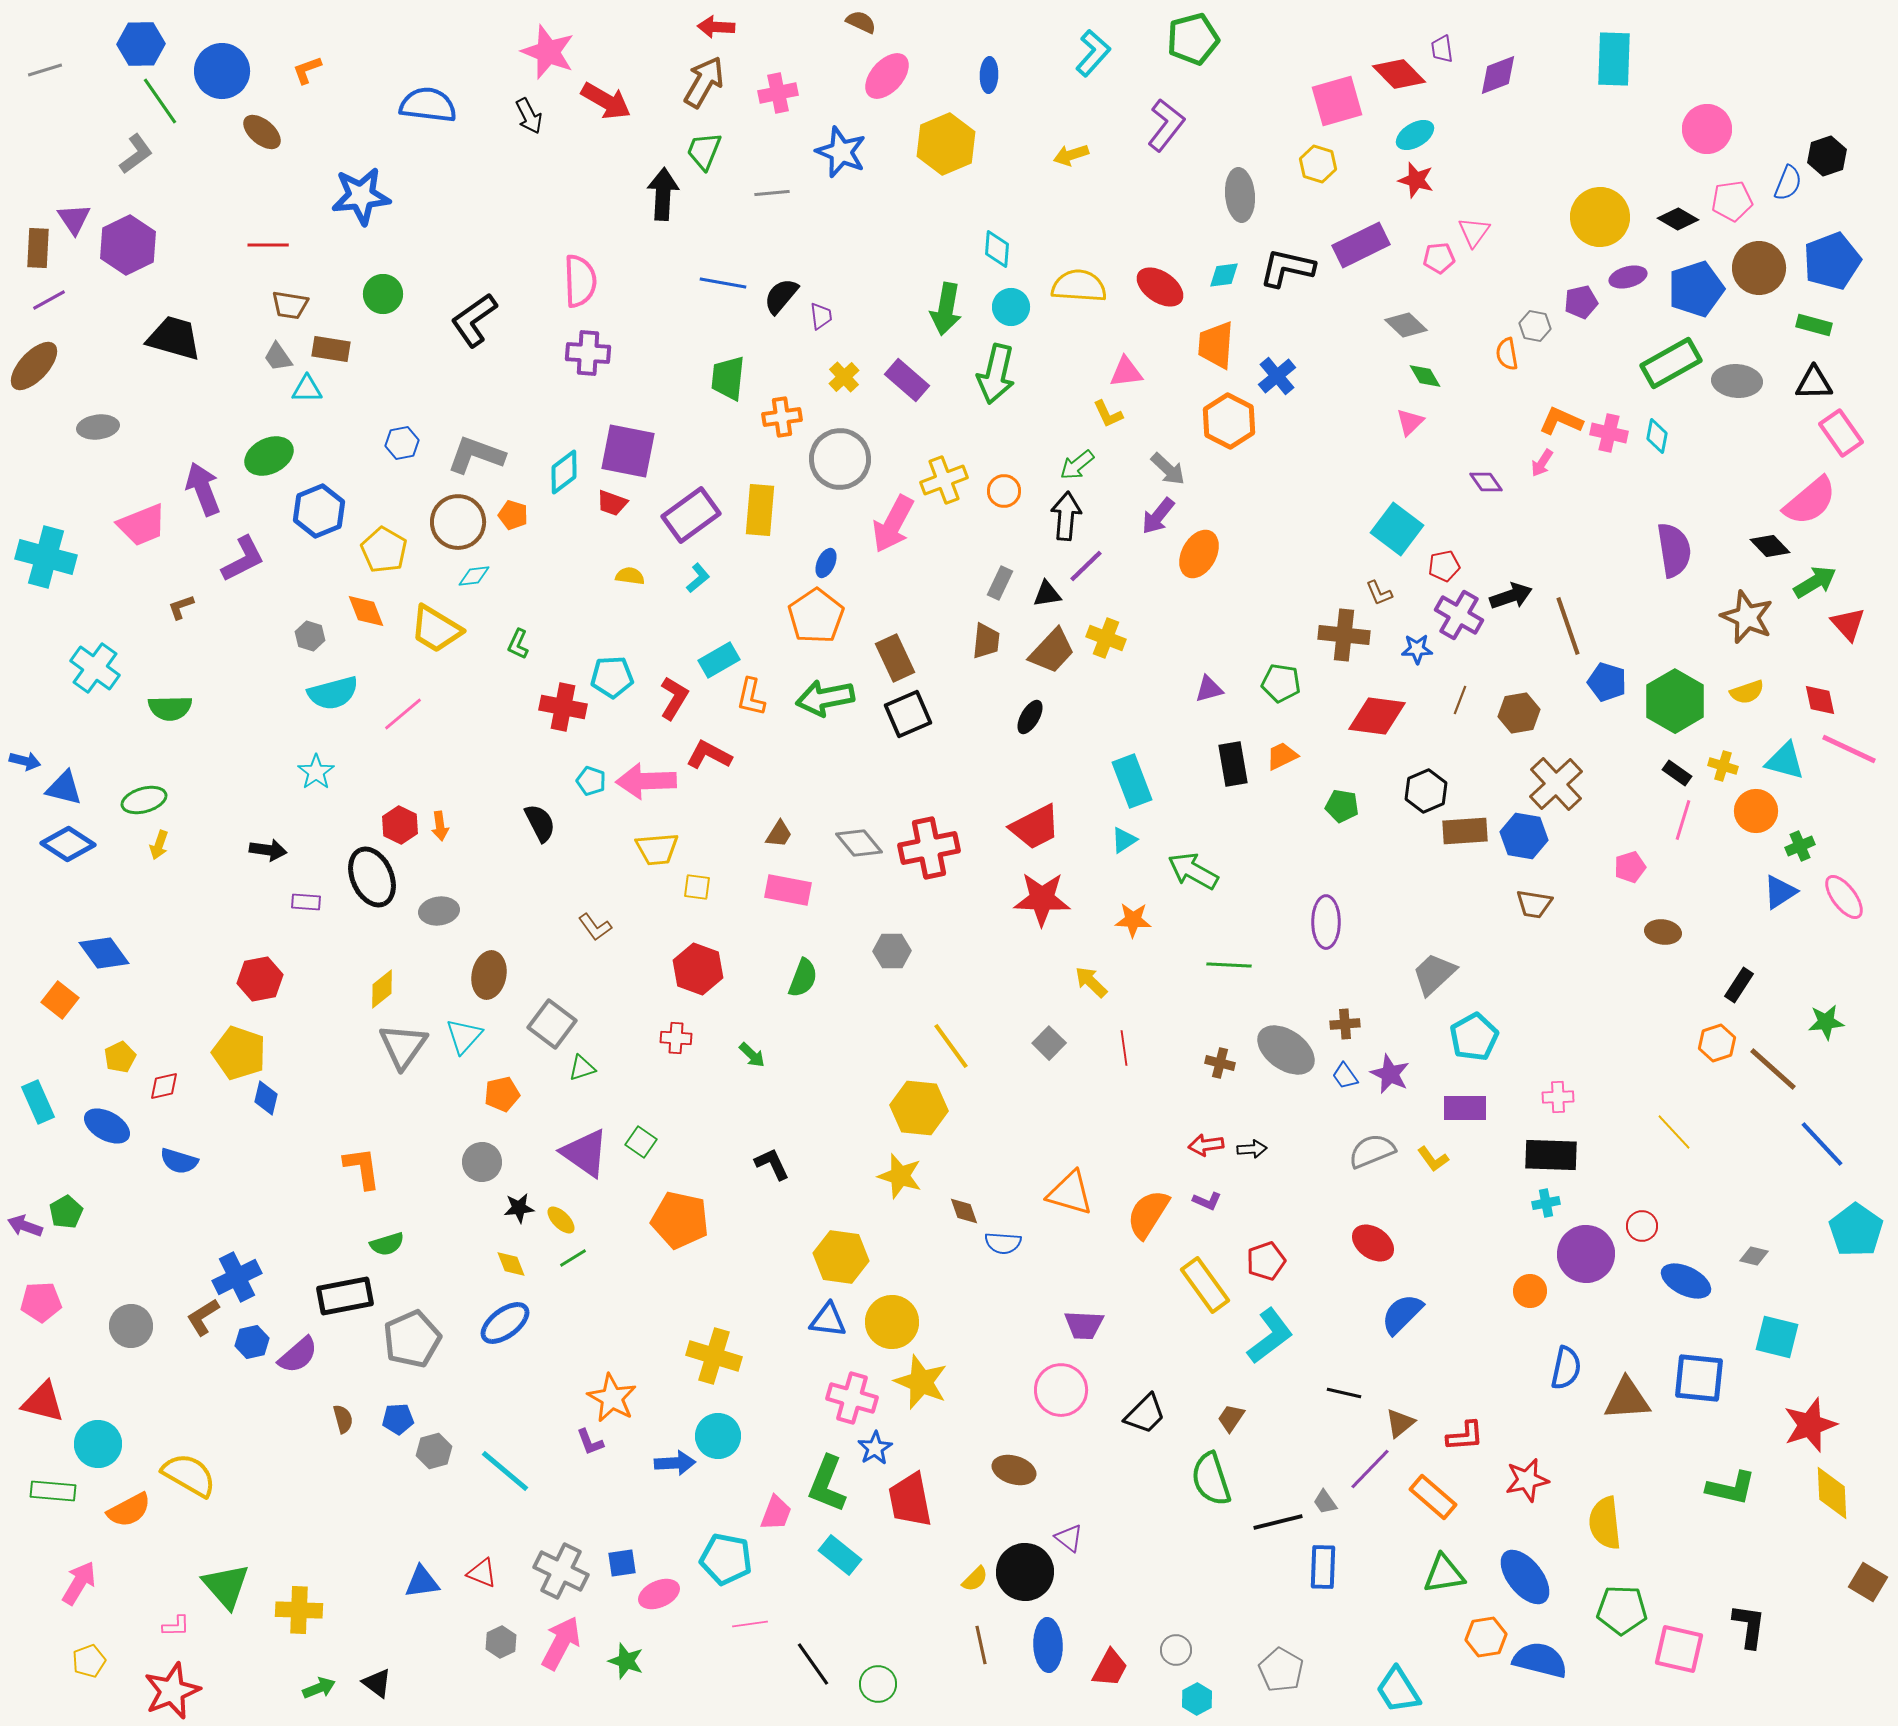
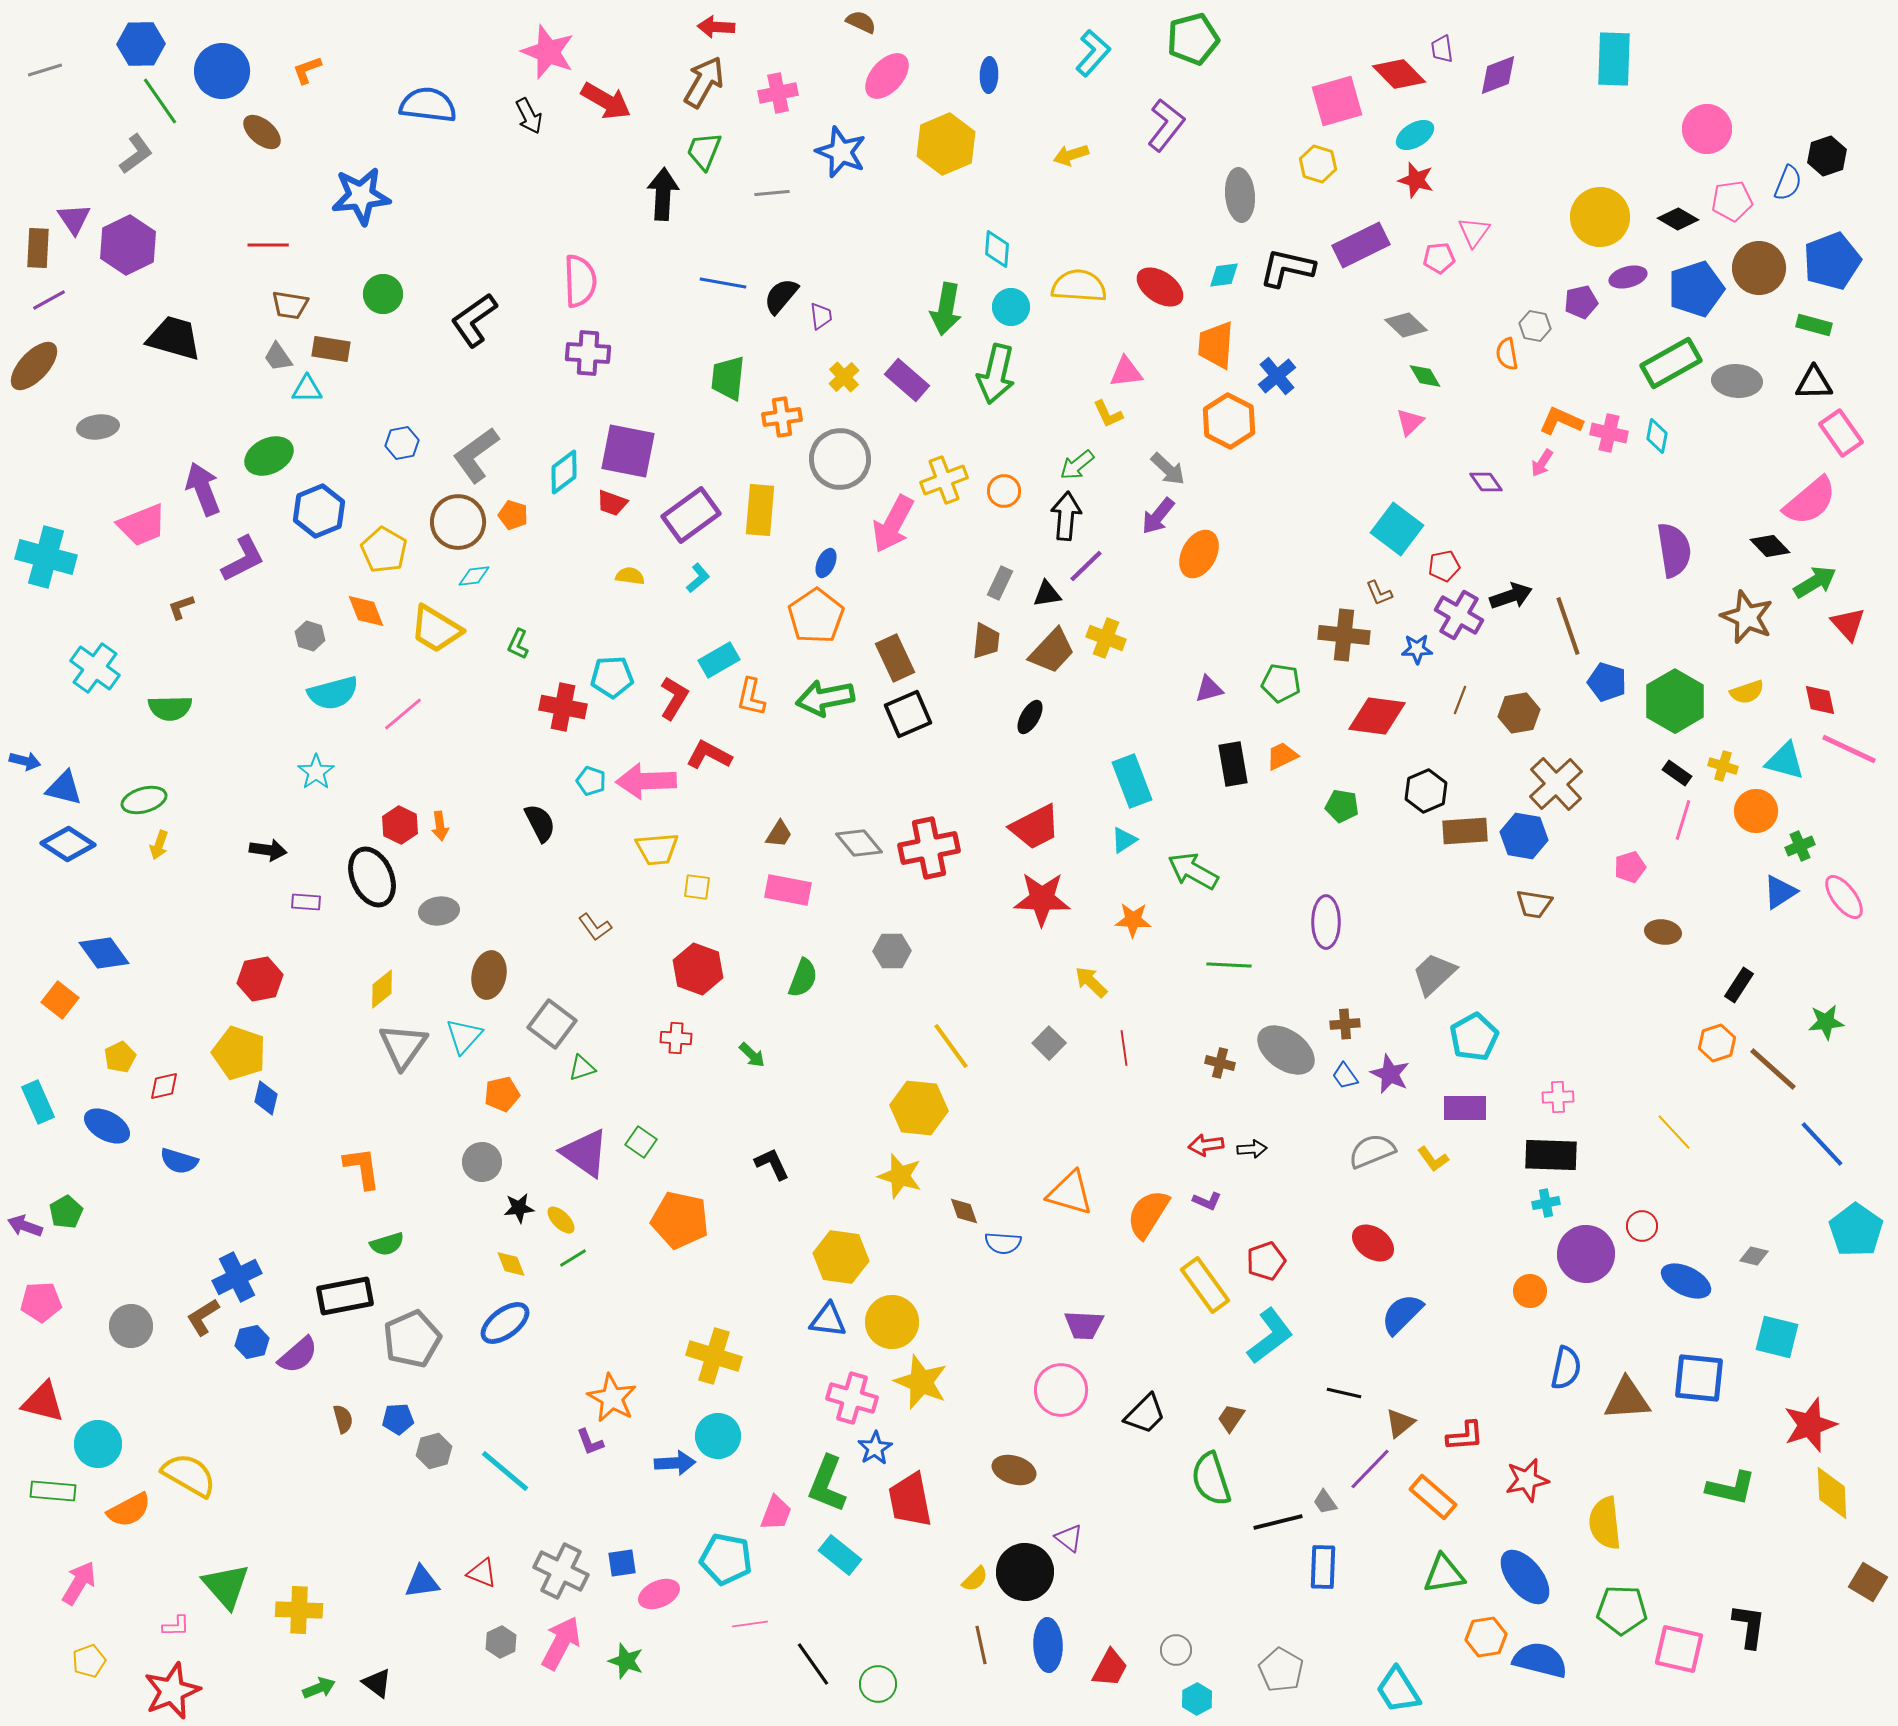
gray L-shape at (476, 455): rotated 56 degrees counterclockwise
